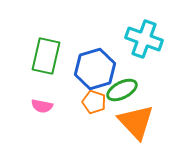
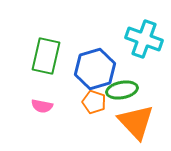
green ellipse: rotated 16 degrees clockwise
